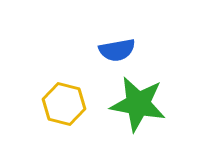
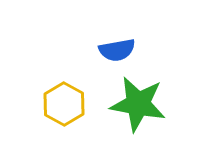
yellow hexagon: rotated 15 degrees clockwise
